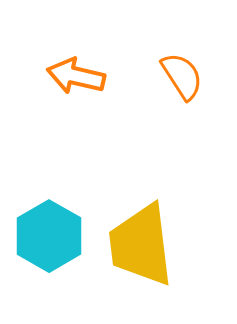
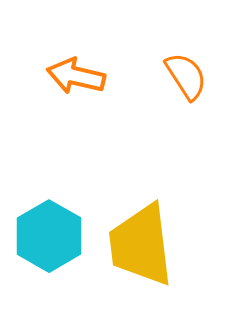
orange semicircle: moved 4 px right
